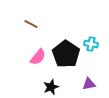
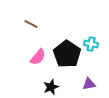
black pentagon: moved 1 px right
